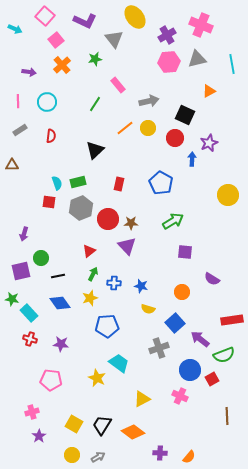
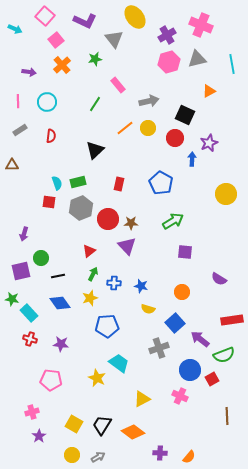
pink hexagon at (169, 62): rotated 10 degrees counterclockwise
yellow circle at (228, 195): moved 2 px left, 1 px up
purple semicircle at (212, 279): moved 7 px right
